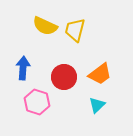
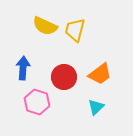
cyan triangle: moved 1 px left, 2 px down
